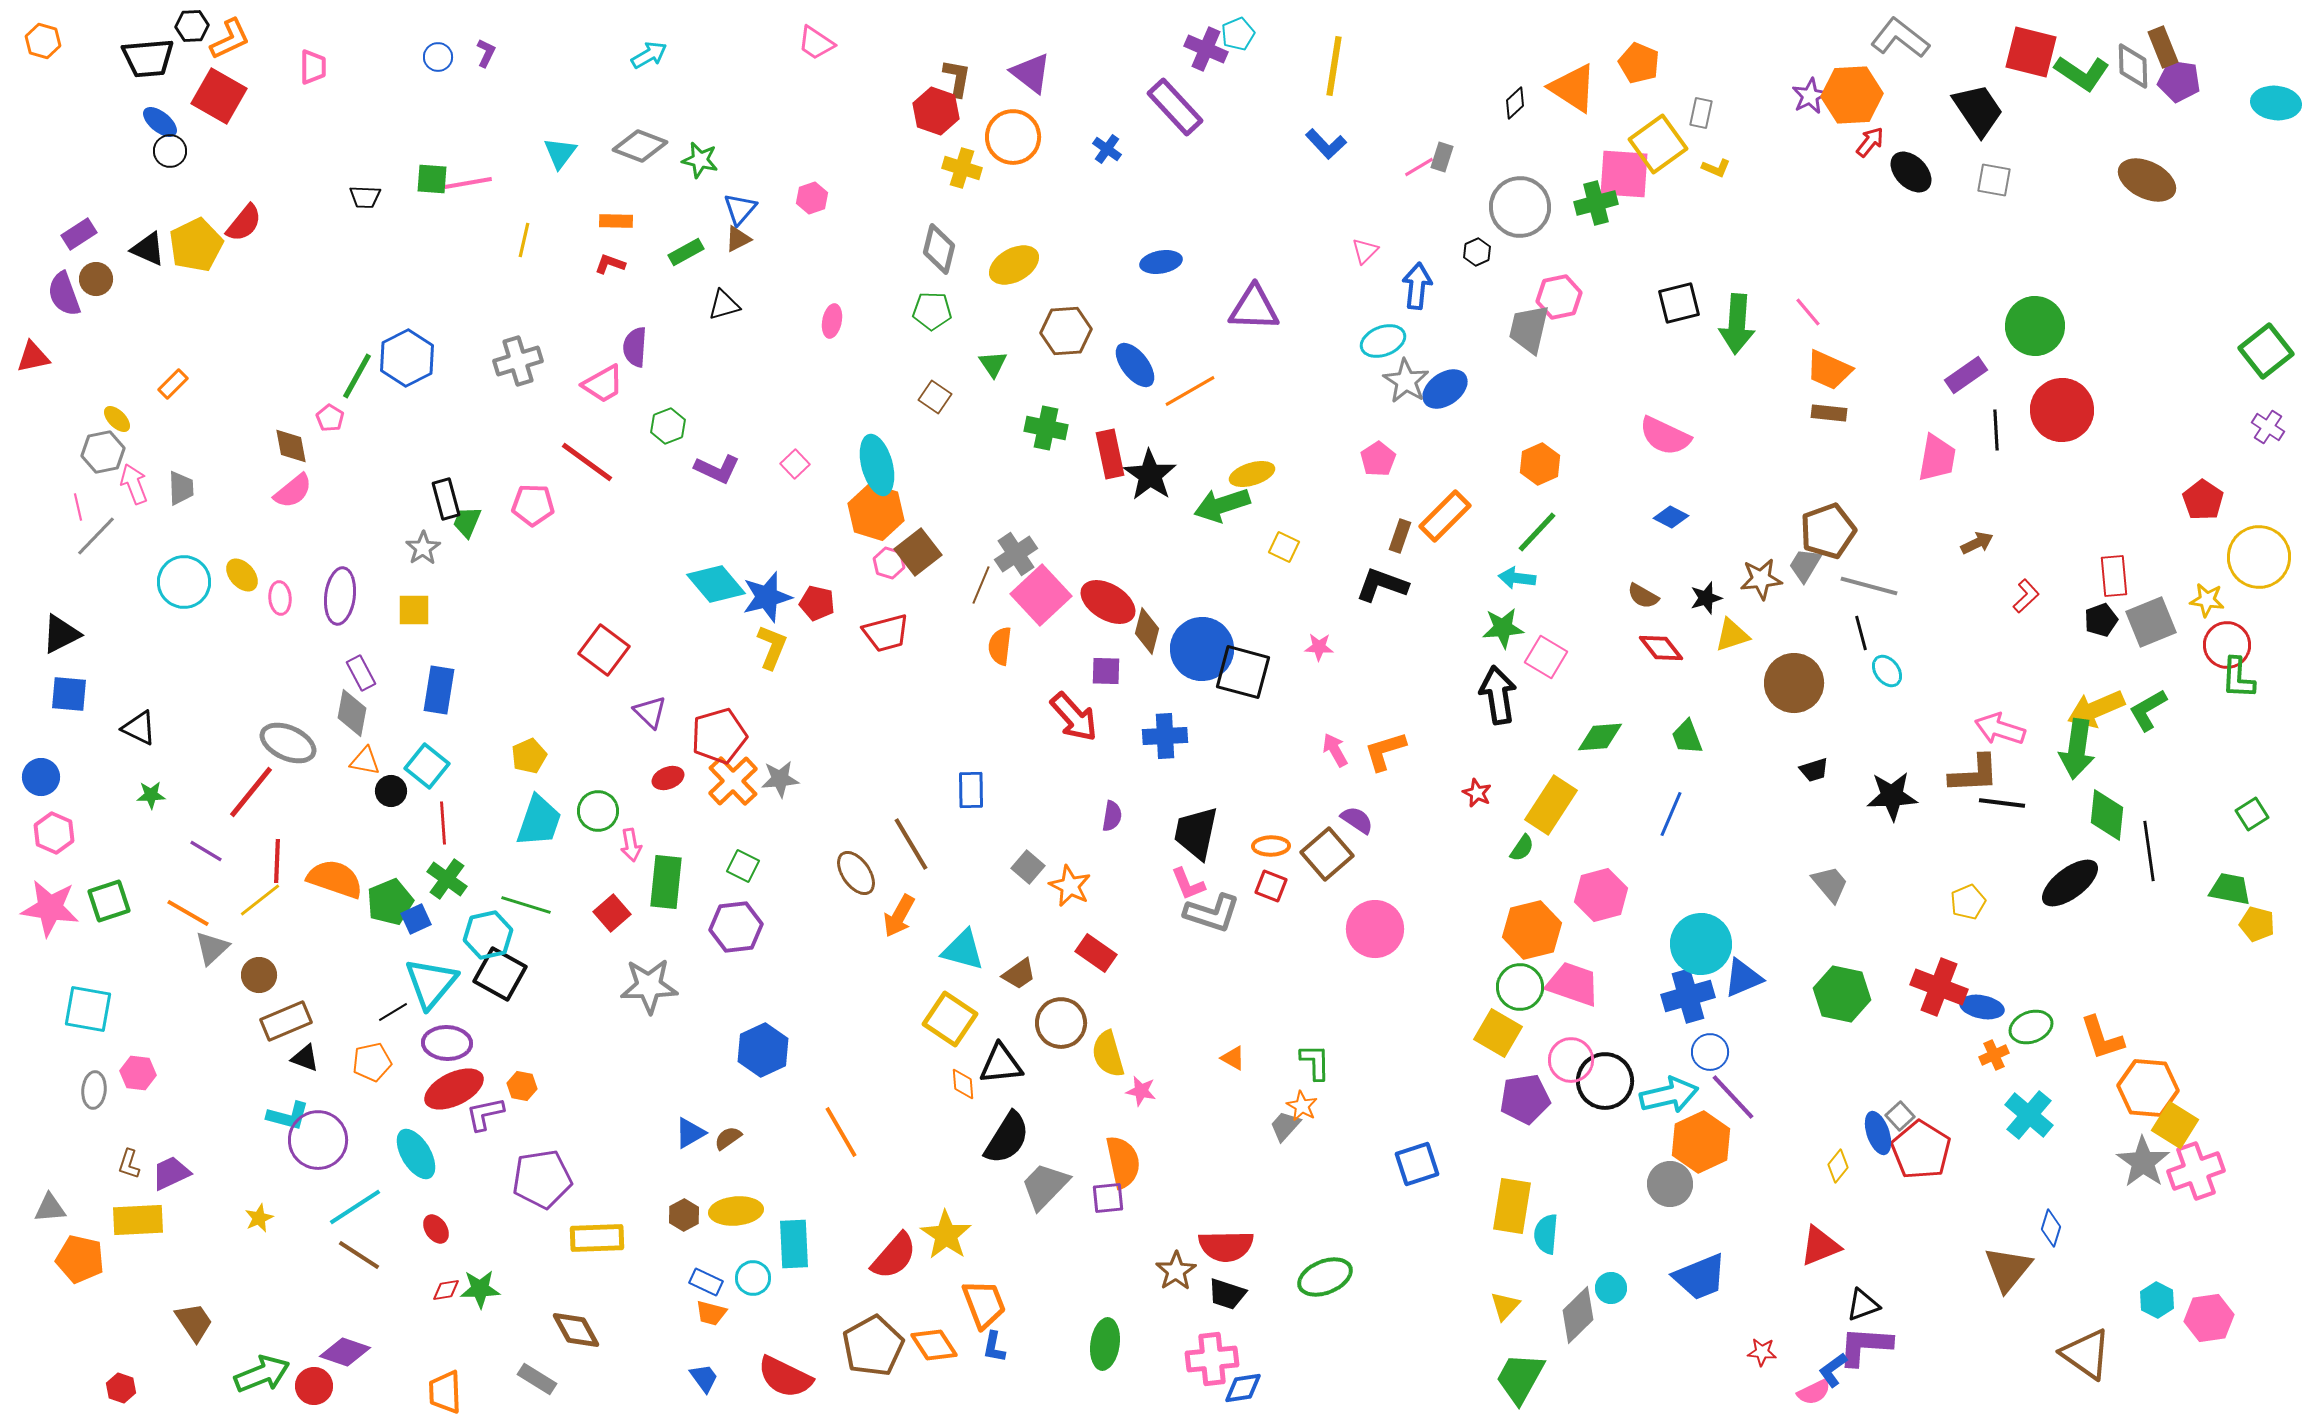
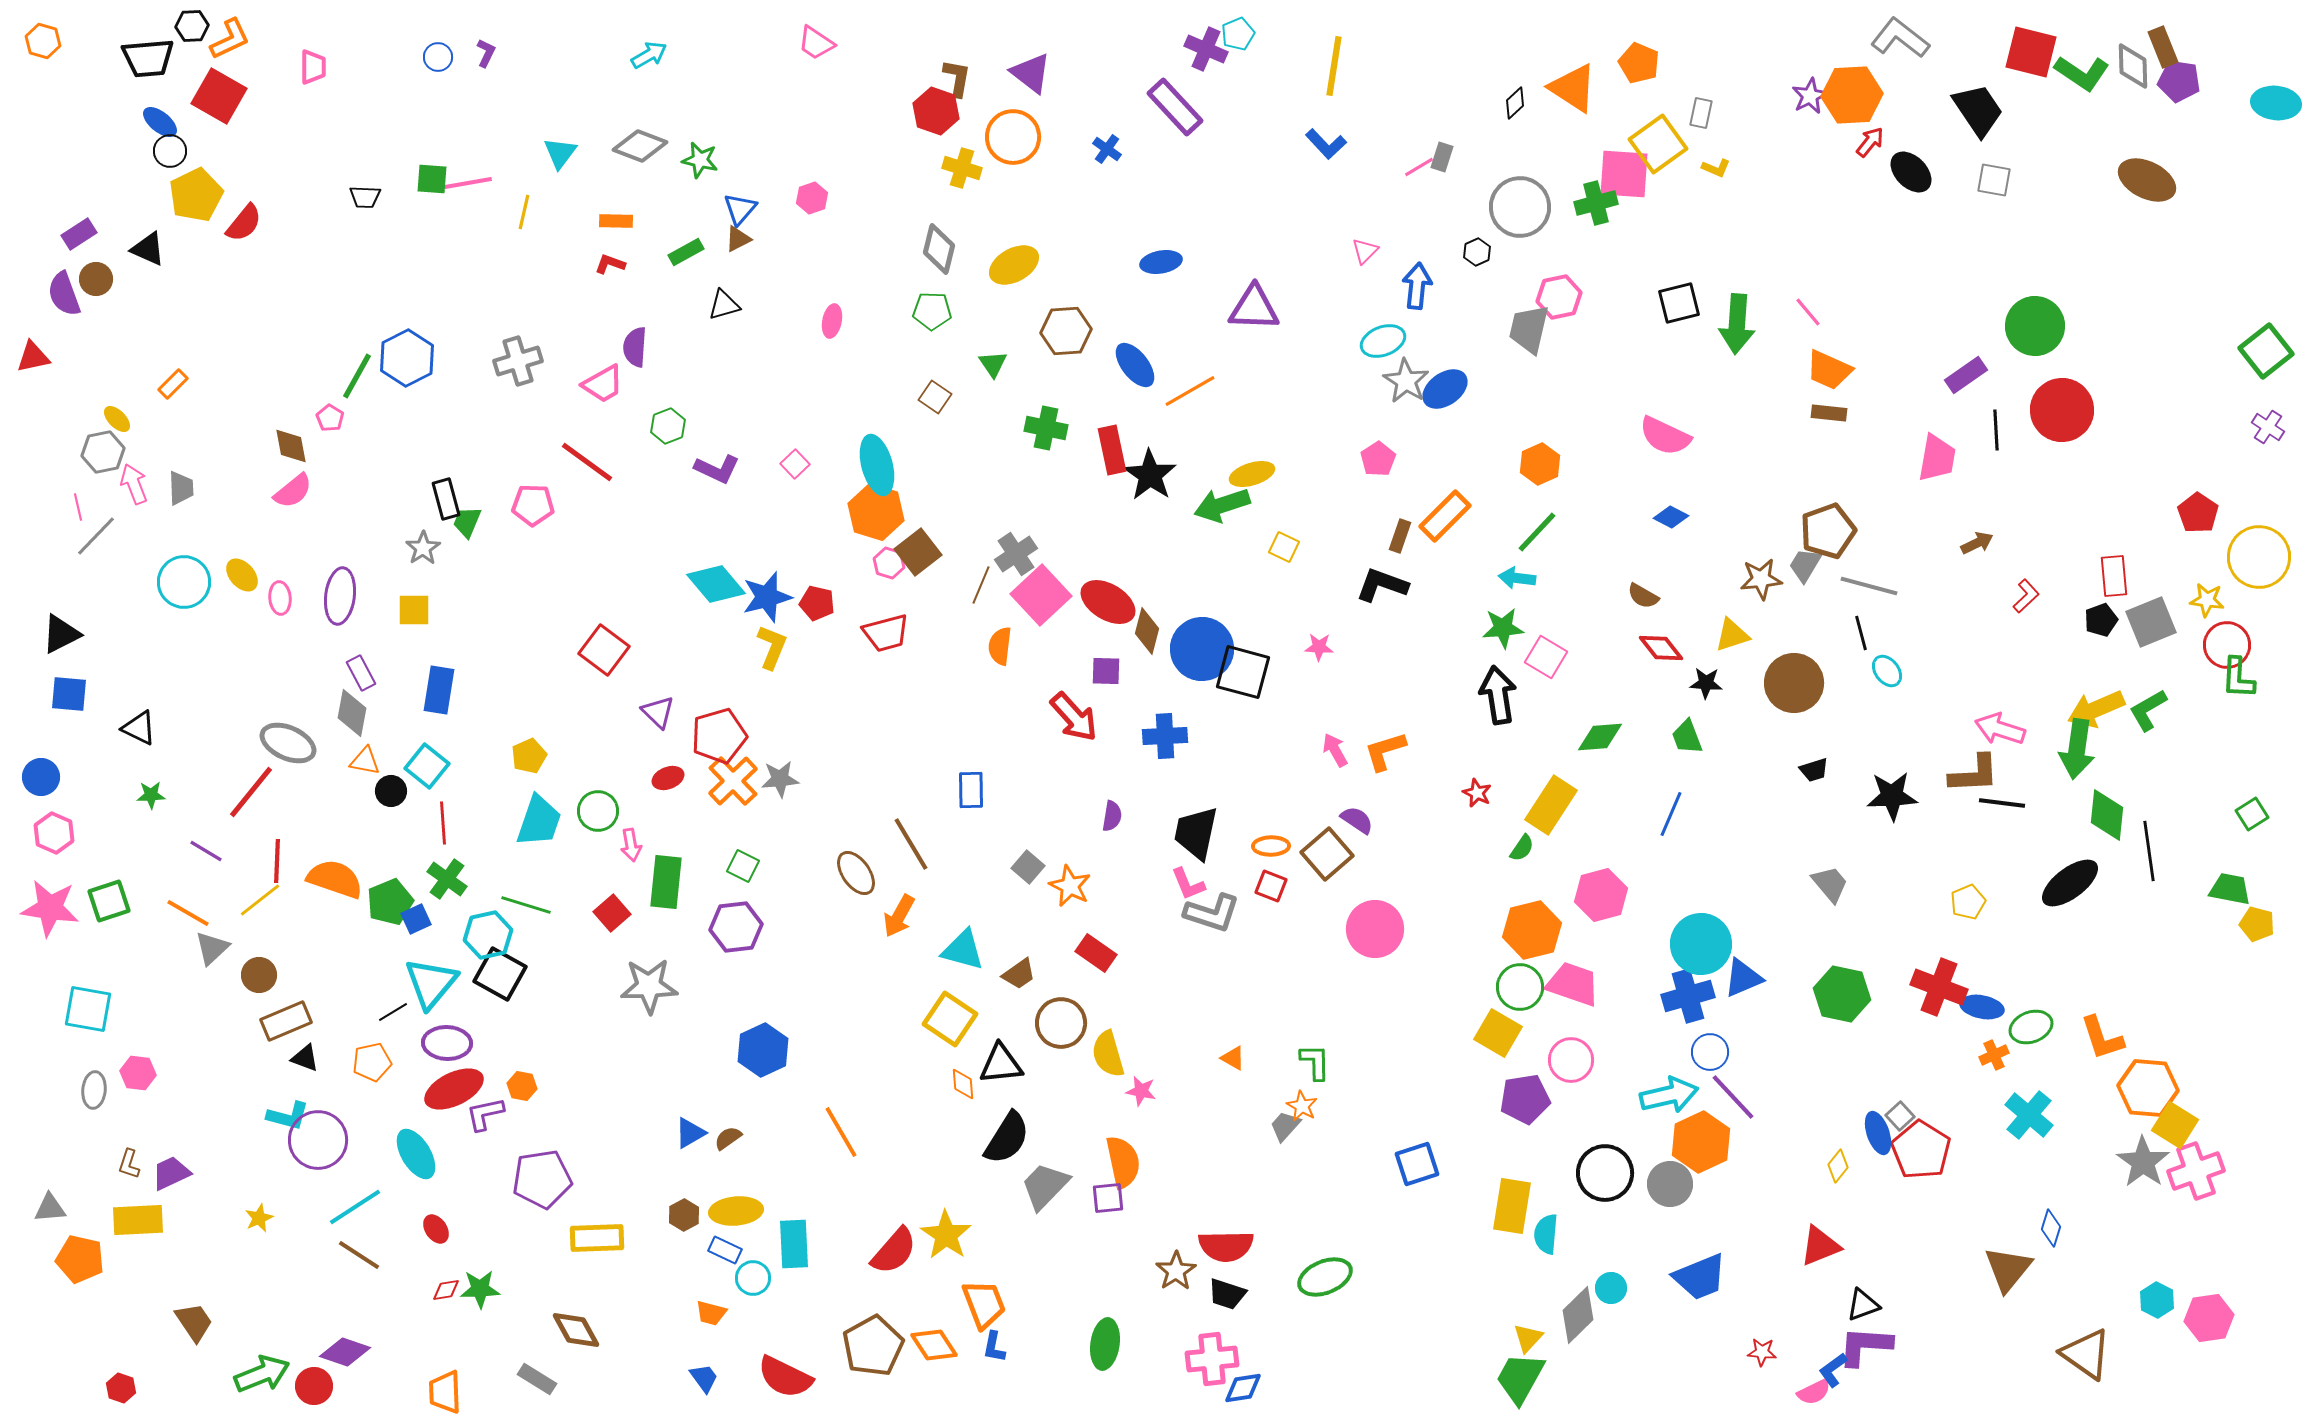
yellow line at (524, 240): moved 28 px up
yellow pentagon at (196, 245): moved 50 px up
red rectangle at (1110, 454): moved 2 px right, 4 px up
red pentagon at (2203, 500): moved 5 px left, 13 px down
black star at (1706, 598): moved 85 px down; rotated 20 degrees clockwise
purple triangle at (650, 712): moved 8 px right
black circle at (1605, 1081): moved 92 px down
red semicircle at (894, 1256): moved 5 px up
blue rectangle at (706, 1282): moved 19 px right, 32 px up
yellow triangle at (1505, 1306): moved 23 px right, 32 px down
